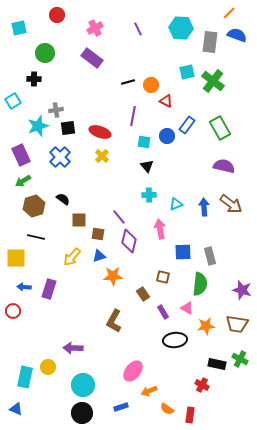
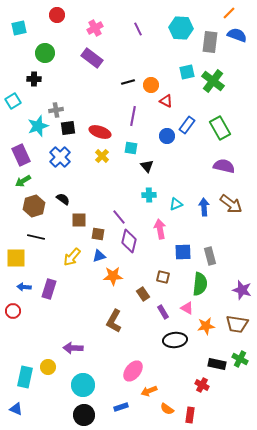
cyan square at (144, 142): moved 13 px left, 6 px down
black circle at (82, 413): moved 2 px right, 2 px down
